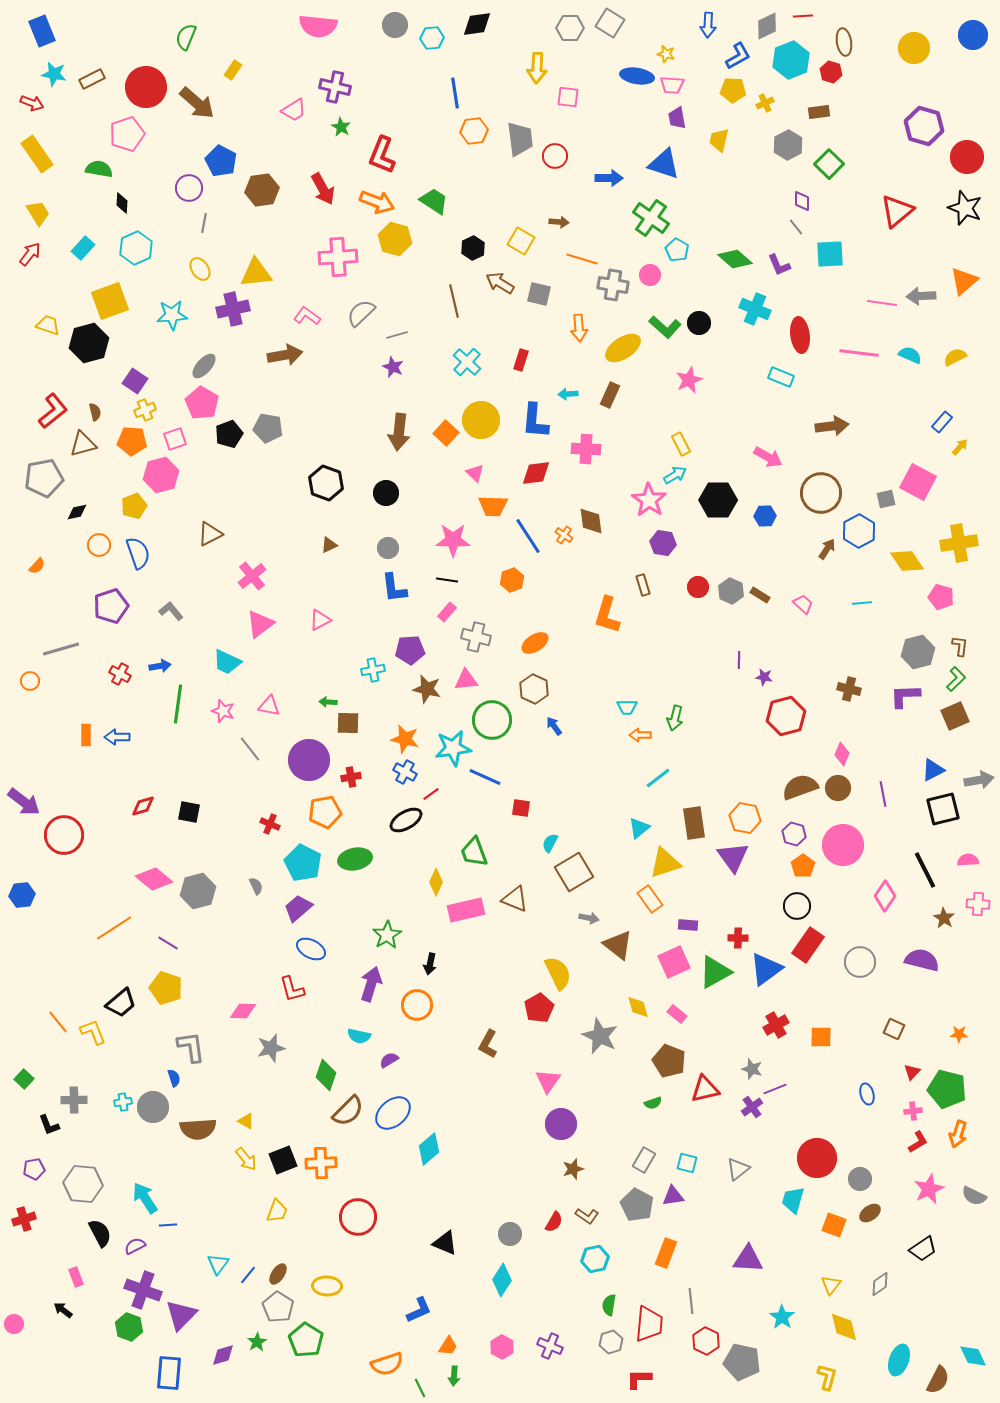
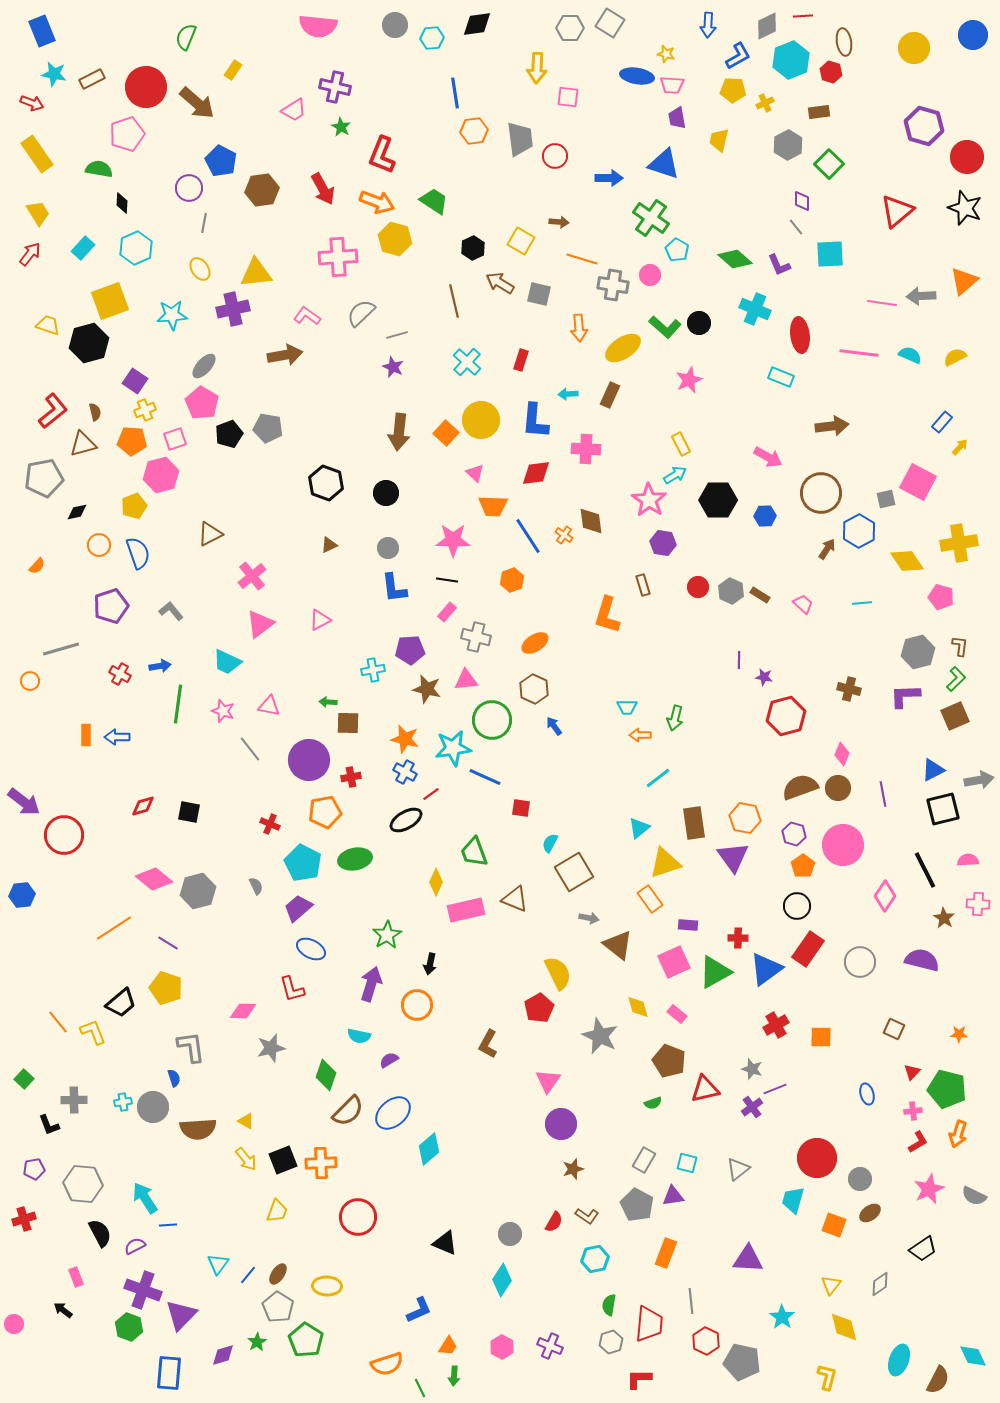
red rectangle at (808, 945): moved 4 px down
